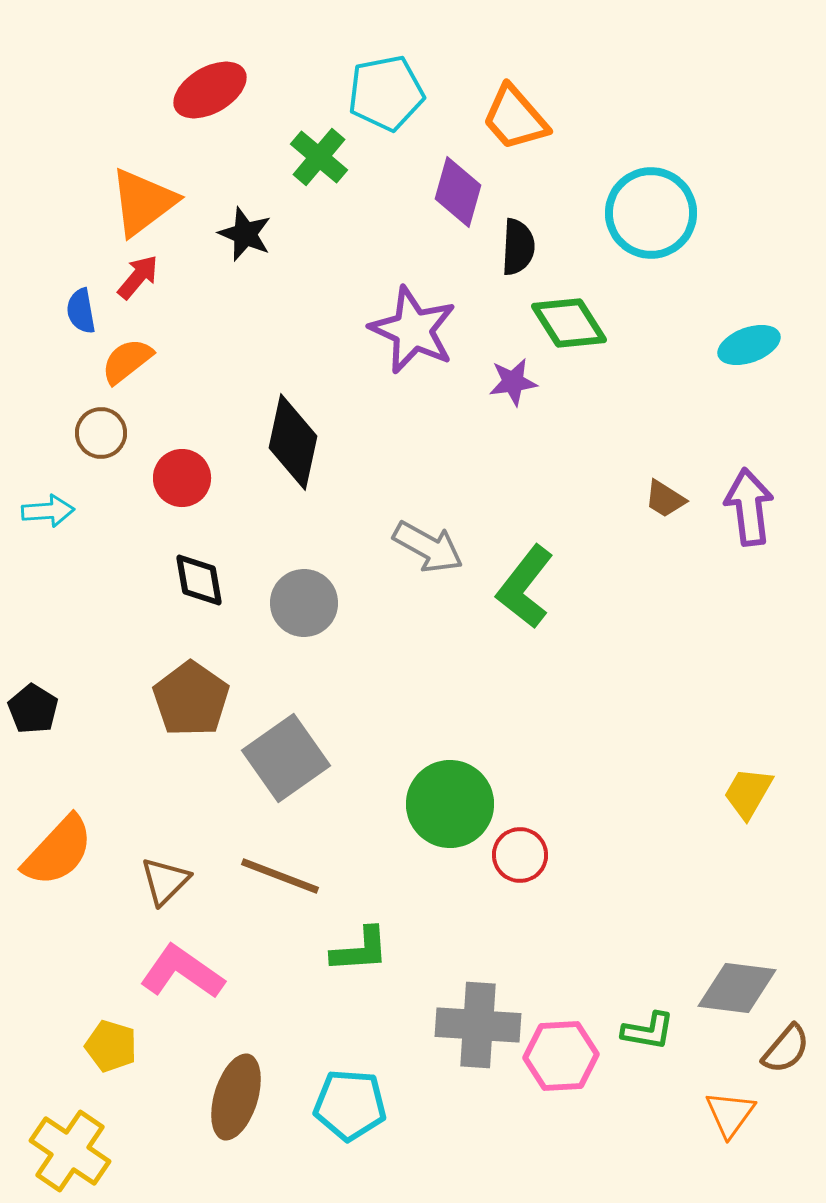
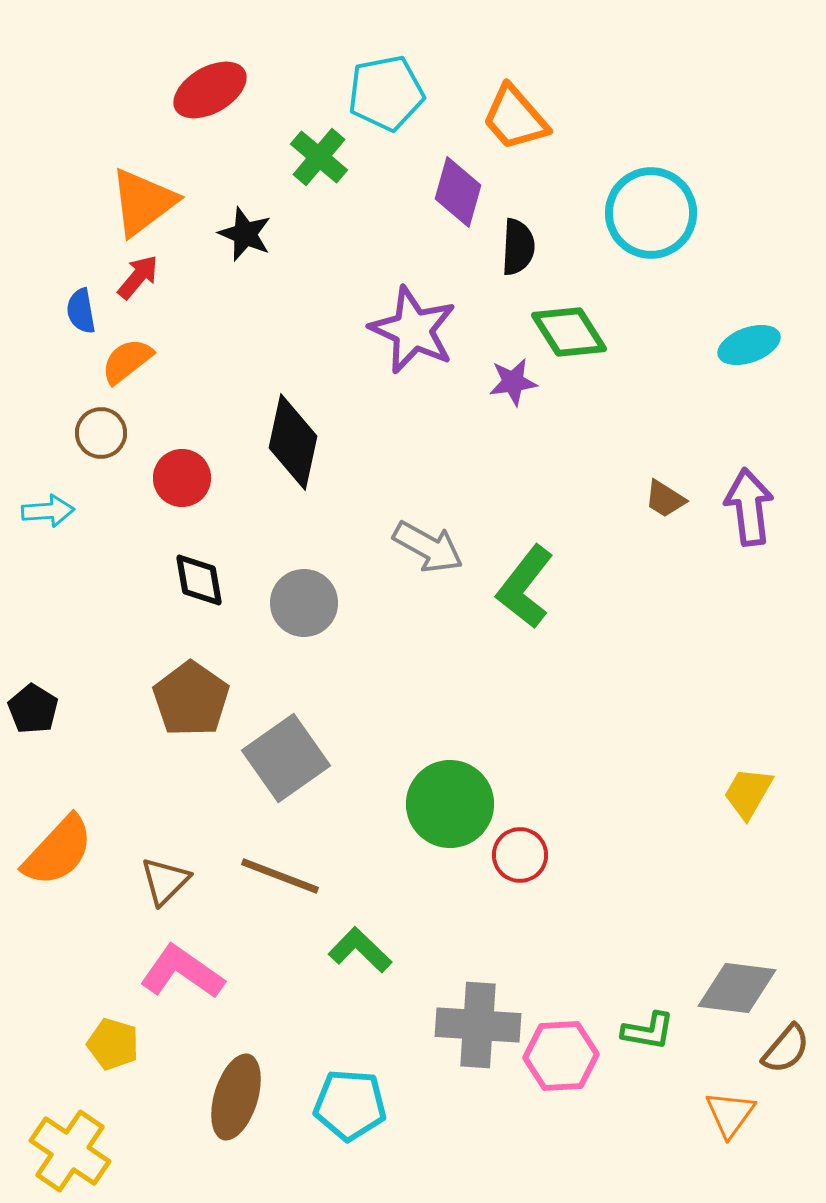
green diamond at (569, 323): moved 9 px down
green L-shape at (360, 950): rotated 132 degrees counterclockwise
yellow pentagon at (111, 1046): moved 2 px right, 2 px up
